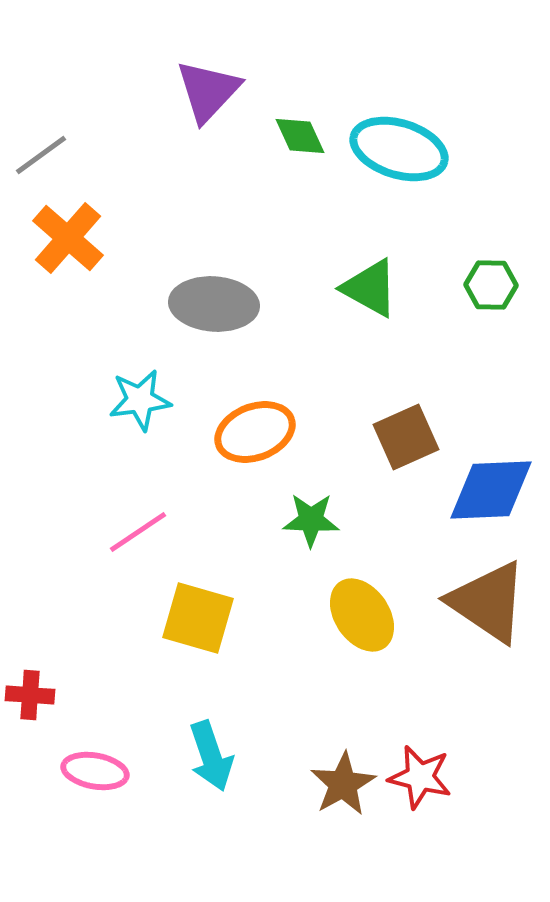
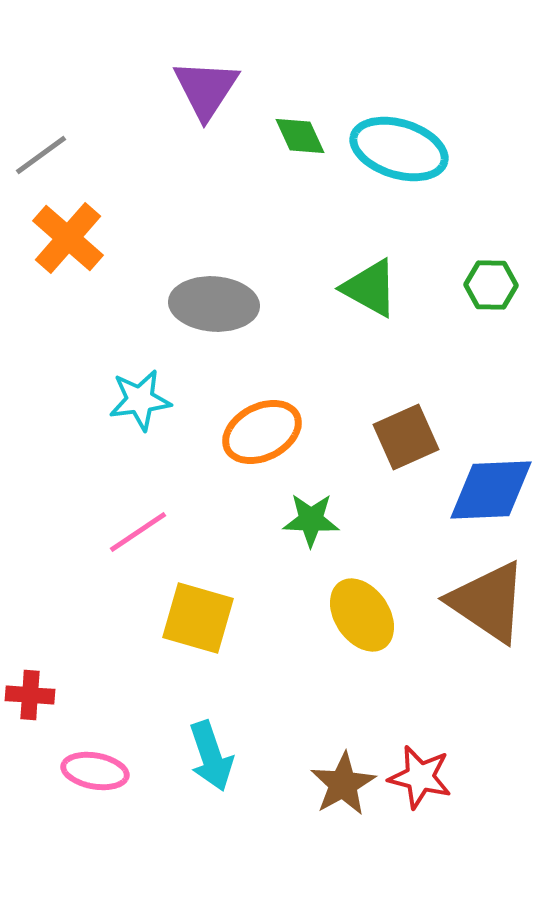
purple triangle: moved 2 px left, 2 px up; rotated 10 degrees counterclockwise
orange ellipse: moved 7 px right; rotated 6 degrees counterclockwise
